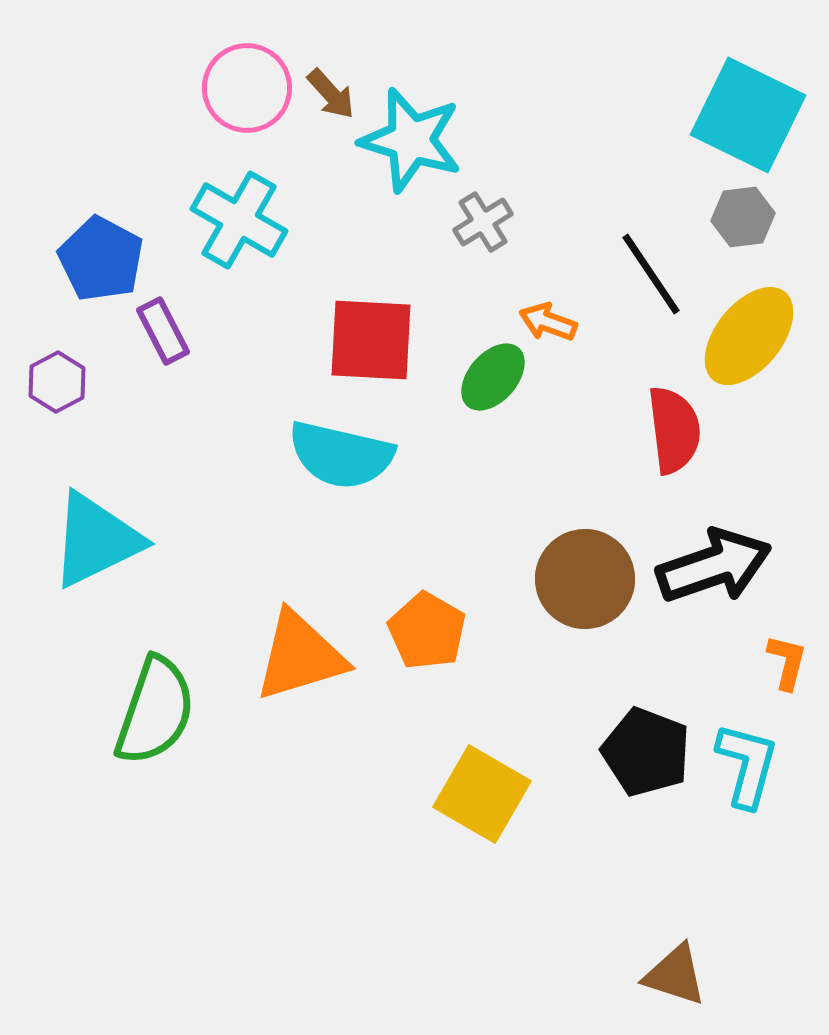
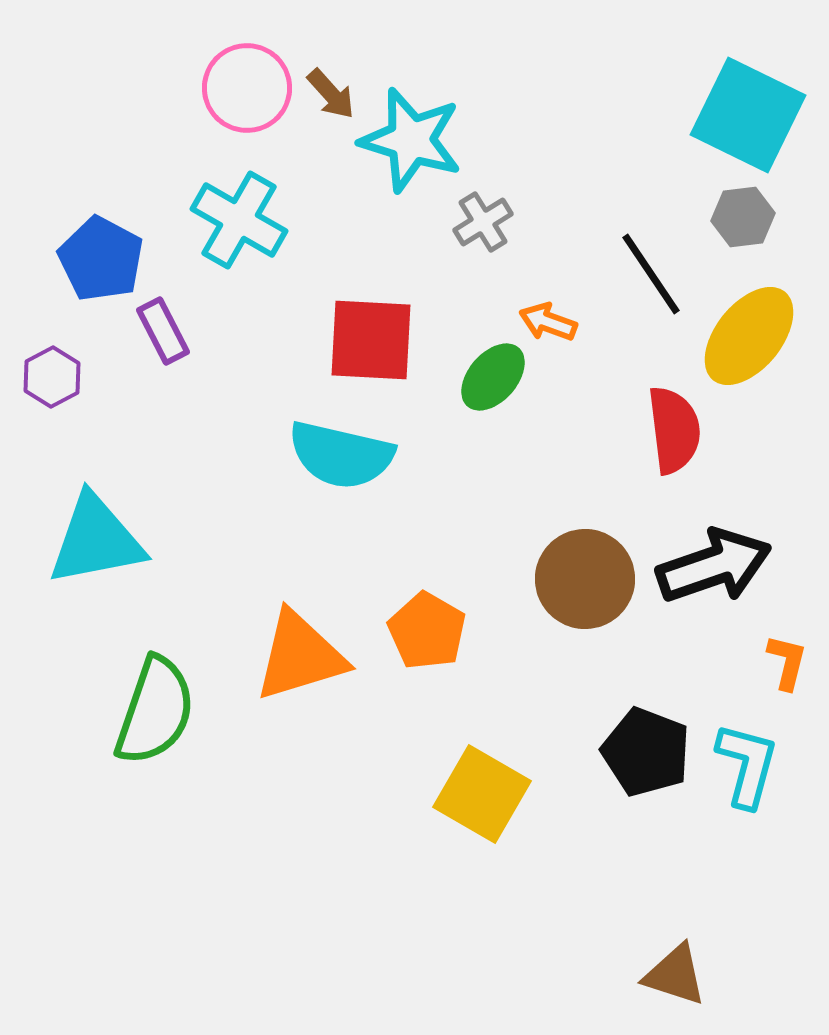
purple hexagon: moved 5 px left, 5 px up
cyan triangle: rotated 15 degrees clockwise
